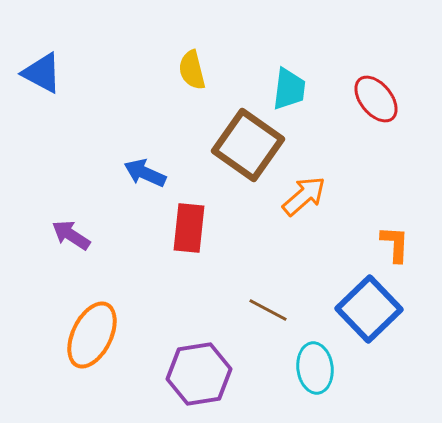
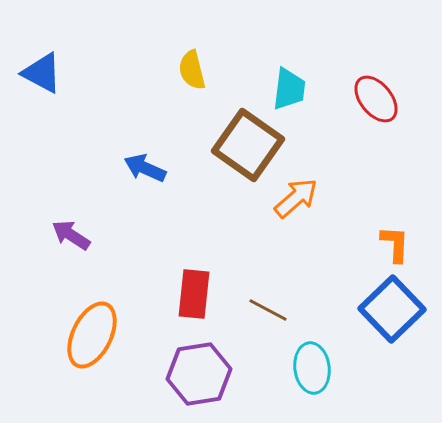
blue arrow: moved 5 px up
orange arrow: moved 8 px left, 2 px down
red rectangle: moved 5 px right, 66 px down
blue square: moved 23 px right
cyan ellipse: moved 3 px left
